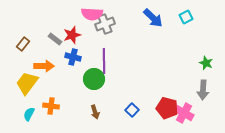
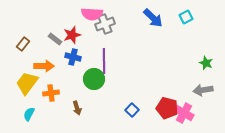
gray arrow: rotated 78 degrees clockwise
orange cross: moved 13 px up; rotated 14 degrees counterclockwise
brown arrow: moved 18 px left, 4 px up
